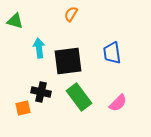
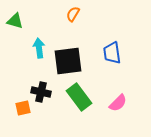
orange semicircle: moved 2 px right
